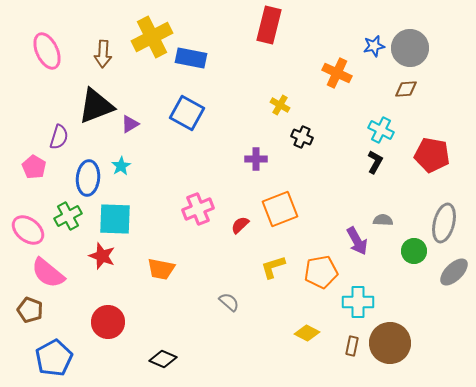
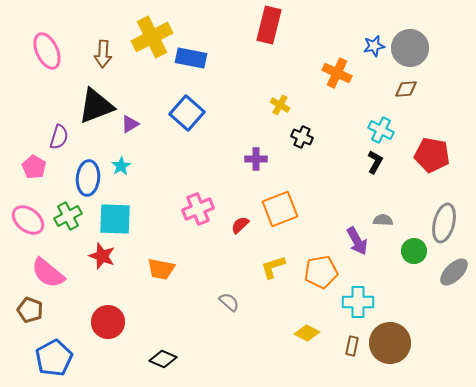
blue square at (187, 113): rotated 12 degrees clockwise
pink ellipse at (28, 230): moved 10 px up
